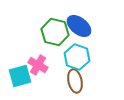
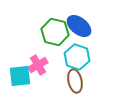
pink cross: rotated 30 degrees clockwise
cyan square: rotated 10 degrees clockwise
